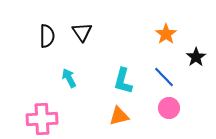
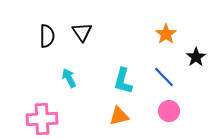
pink circle: moved 3 px down
